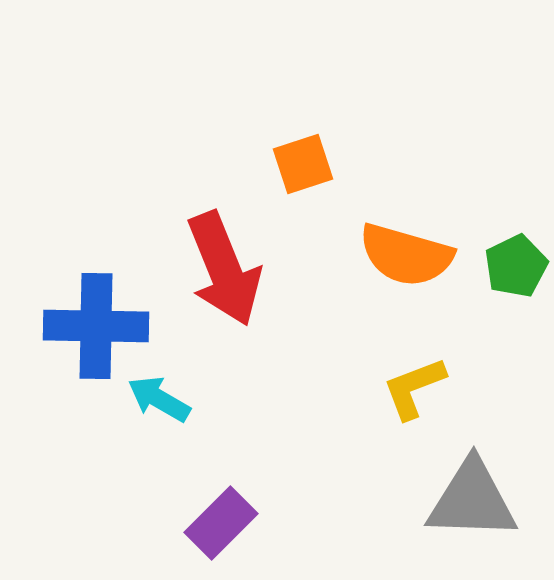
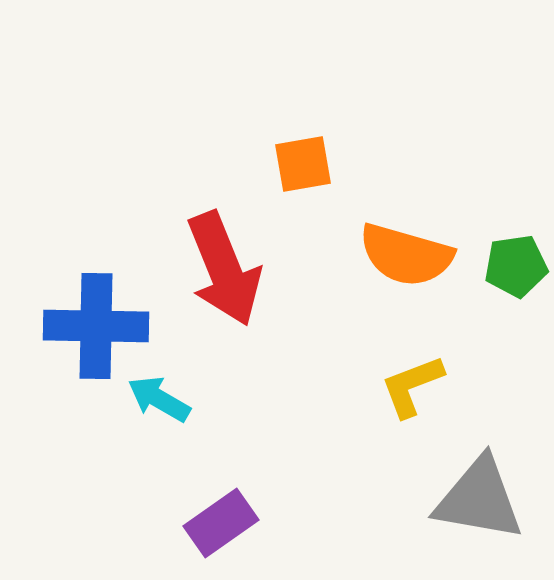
orange square: rotated 8 degrees clockwise
green pentagon: rotated 18 degrees clockwise
yellow L-shape: moved 2 px left, 2 px up
gray triangle: moved 7 px right, 1 px up; rotated 8 degrees clockwise
purple rectangle: rotated 10 degrees clockwise
